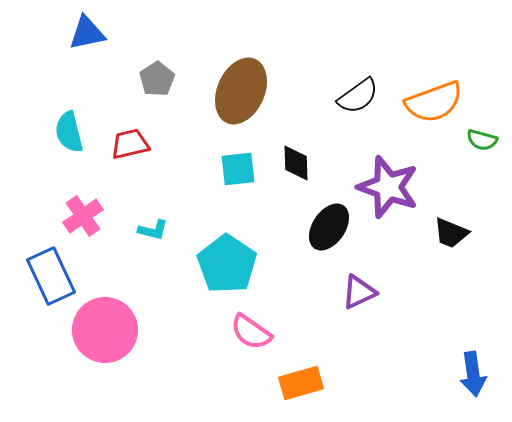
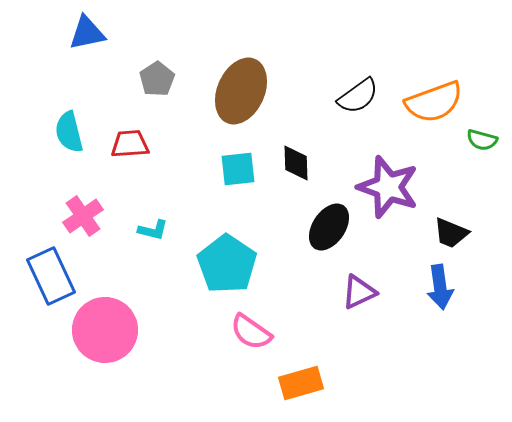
red trapezoid: rotated 9 degrees clockwise
blue arrow: moved 33 px left, 87 px up
